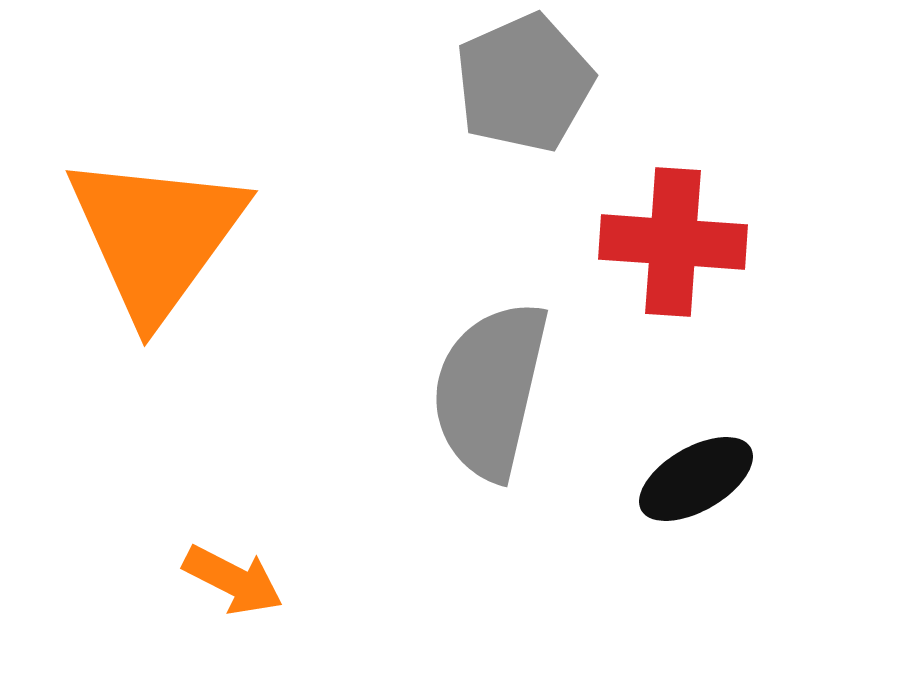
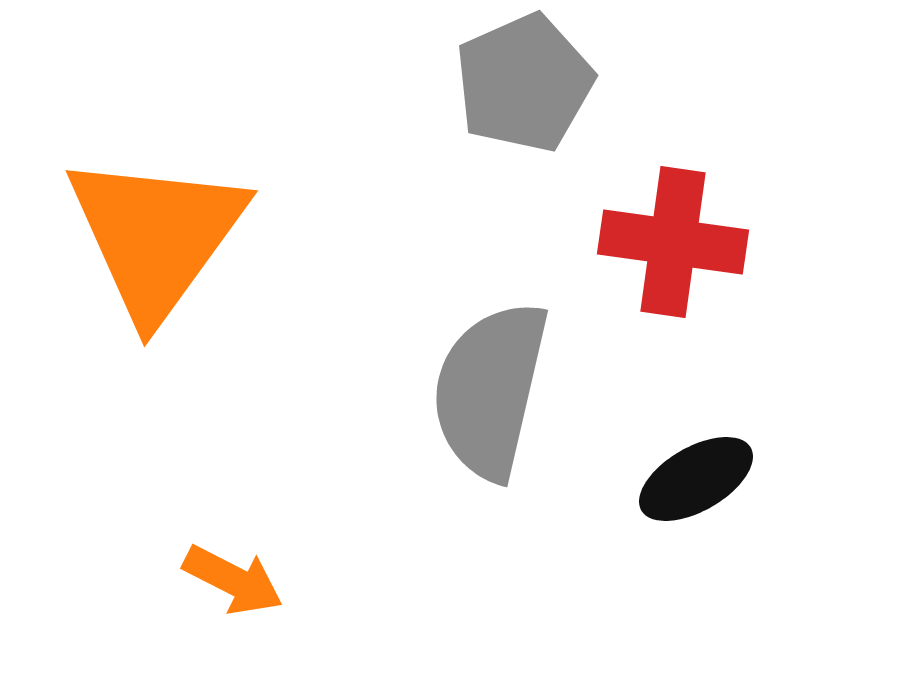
red cross: rotated 4 degrees clockwise
